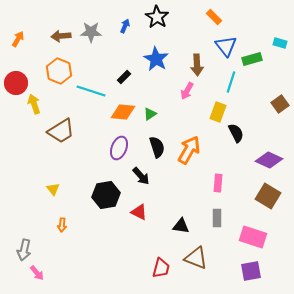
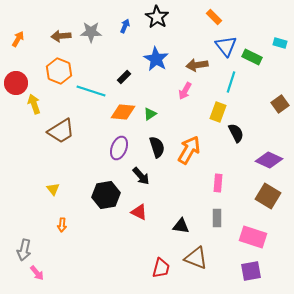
green rectangle at (252, 59): moved 2 px up; rotated 42 degrees clockwise
brown arrow at (197, 65): rotated 85 degrees clockwise
pink arrow at (187, 91): moved 2 px left
